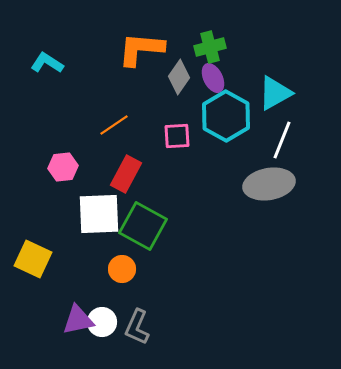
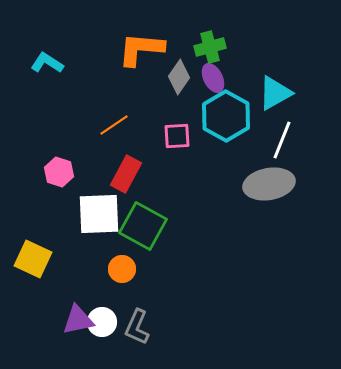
pink hexagon: moved 4 px left, 5 px down; rotated 24 degrees clockwise
